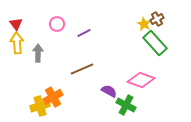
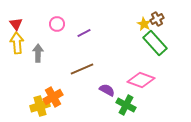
purple semicircle: moved 2 px left, 1 px up
